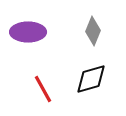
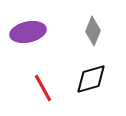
purple ellipse: rotated 12 degrees counterclockwise
red line: moved 1 px up
